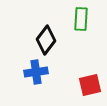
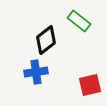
green rectangle: moved 2 px left, 2 px down; rotated 55 degrees counterclockwise
black diamond: rotated 16 degrees clockwise
